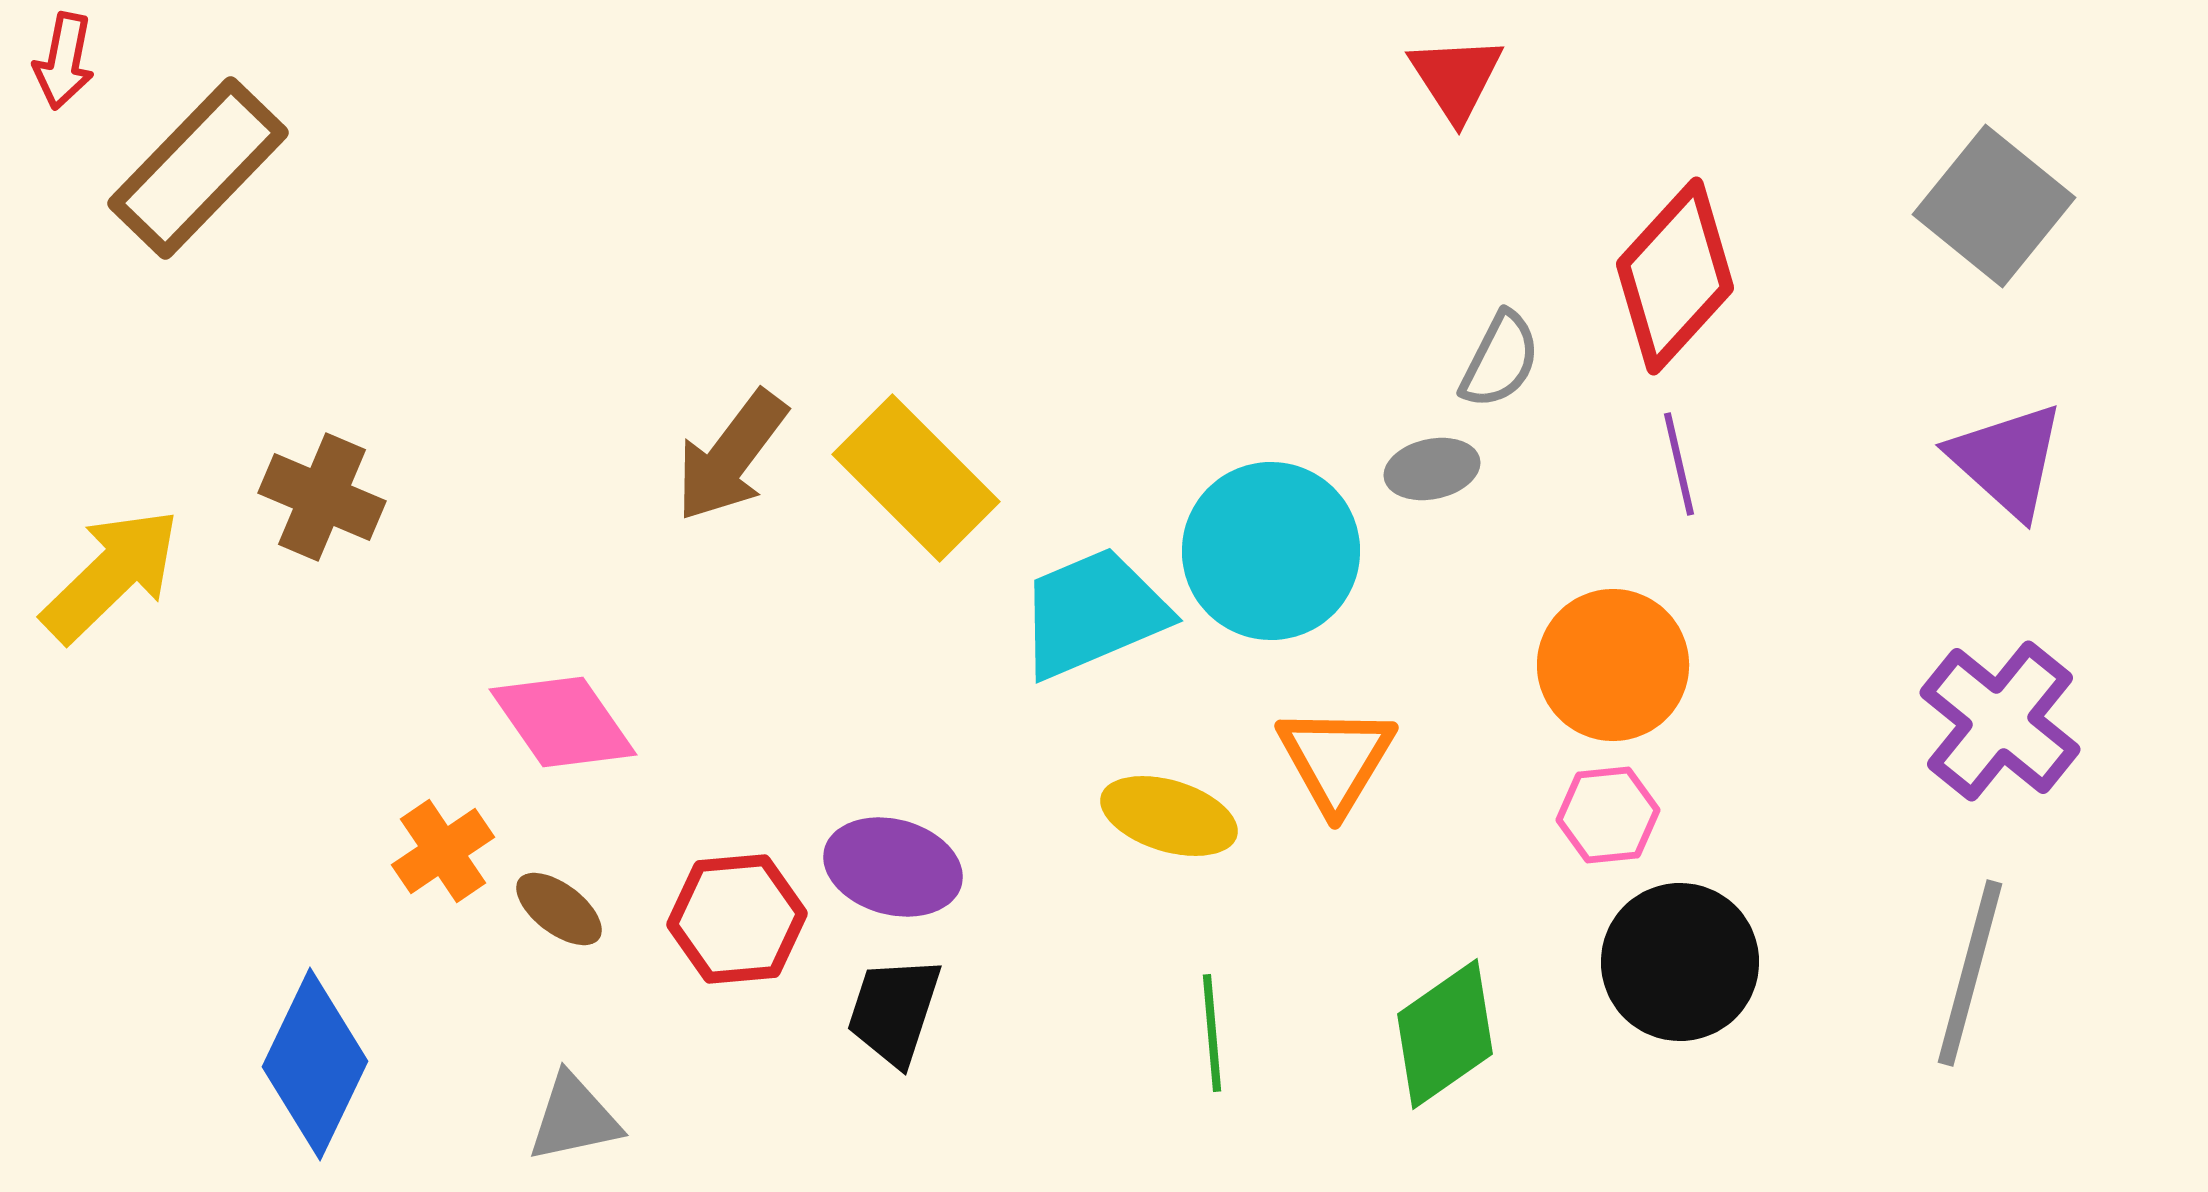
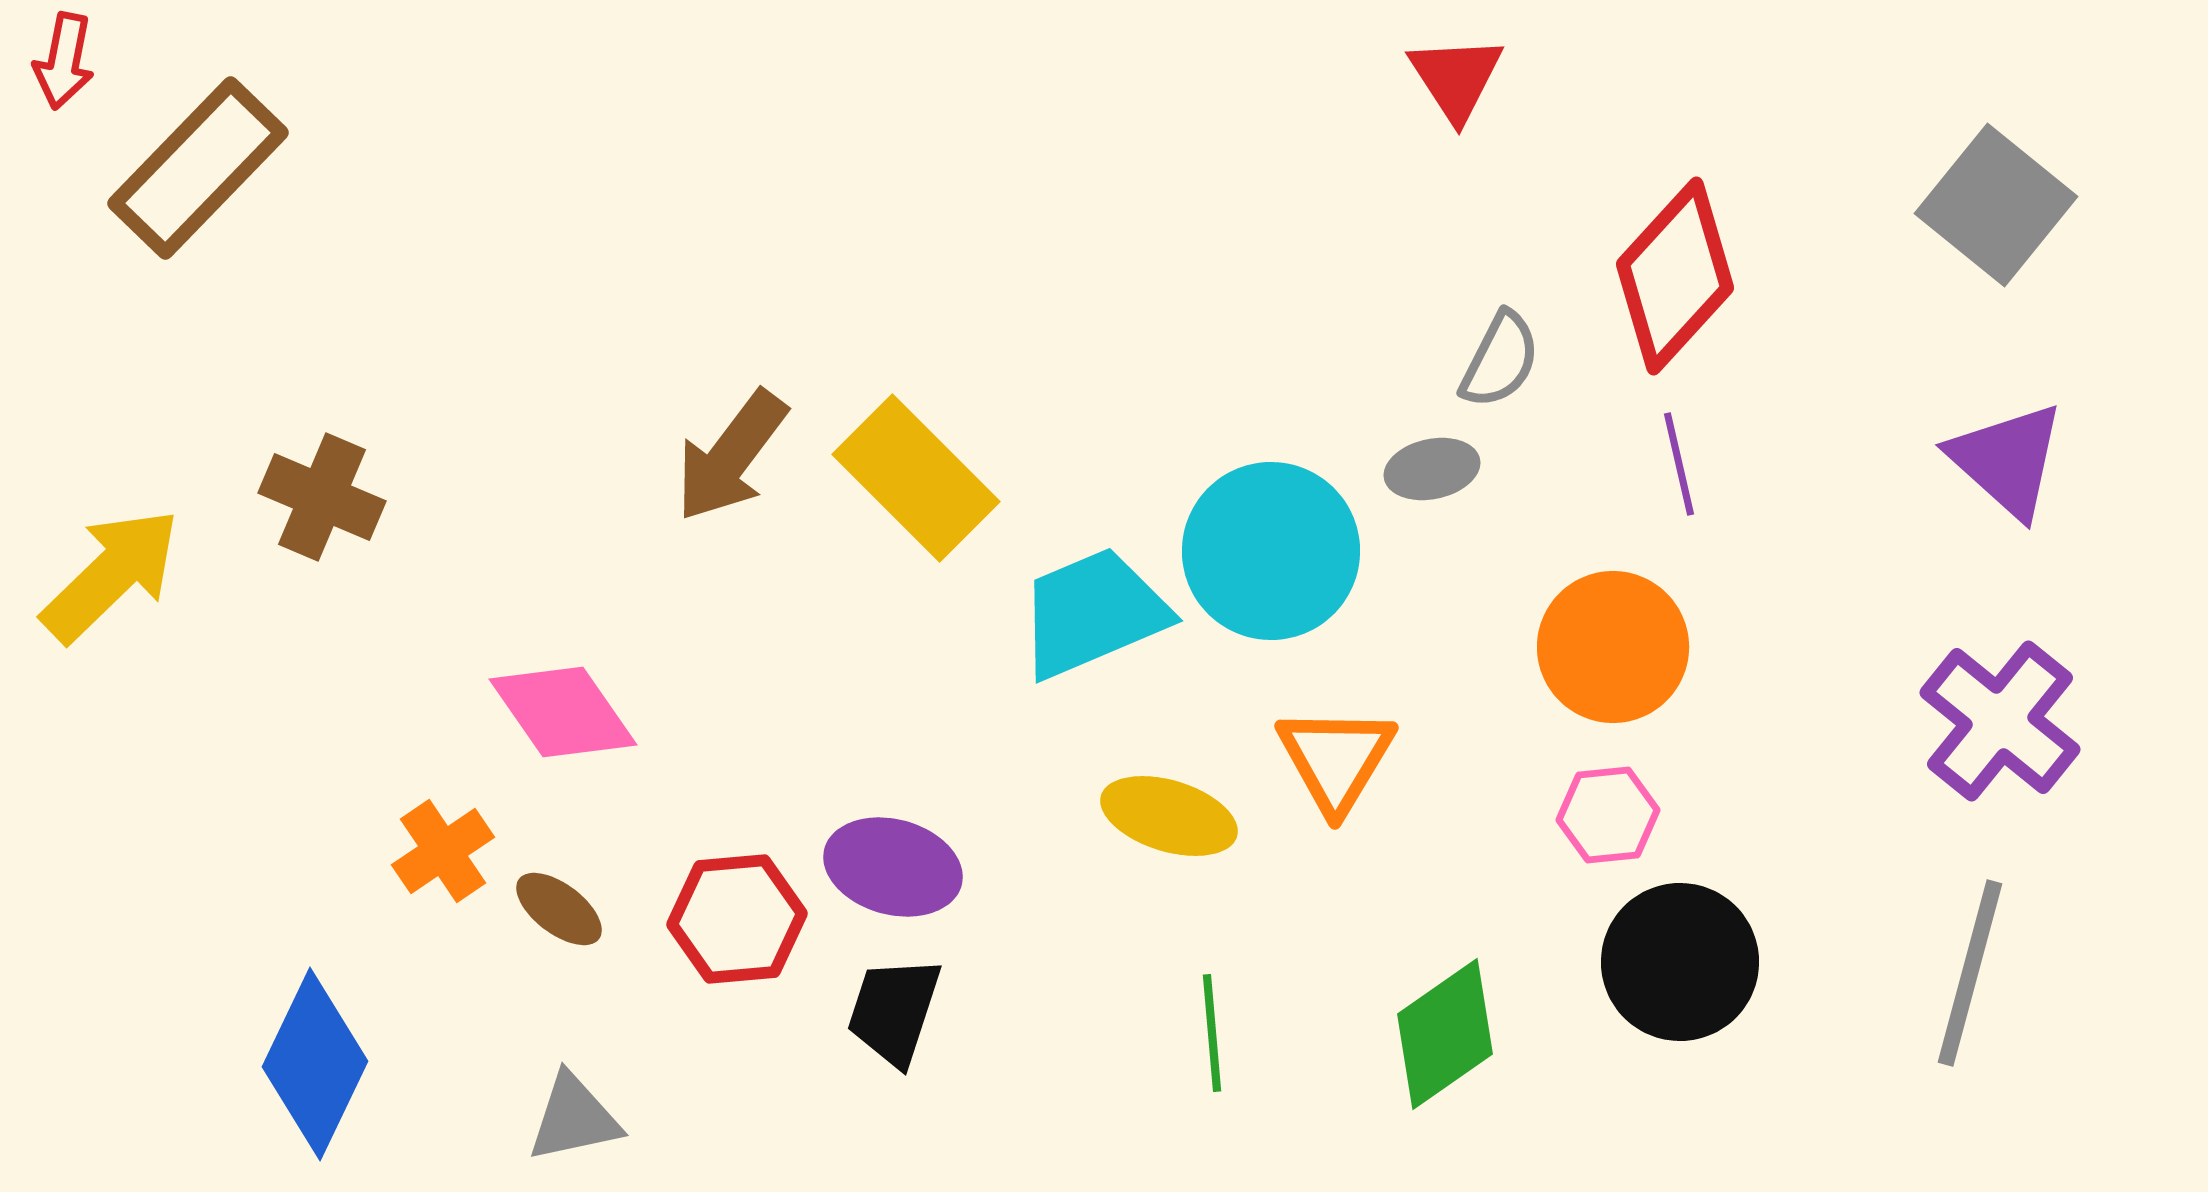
gray square: moved 2 px right, 1 px up
orange circle: moved 18 px up
pink diamond: moved 10 px up
